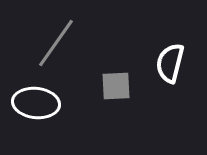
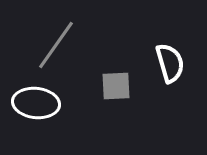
gray line: moved 2 px down
white semicircle: rotated 150 degrees clockwise
